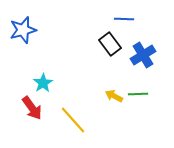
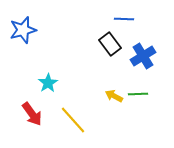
blue cross: moved 1 px down
cyan star: moved 5 px right
red arrow: moved 6 px down
